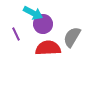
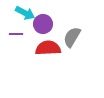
cyan arrow: moved 8 px left
purple line: rotated 64 degrees counterclockwise
